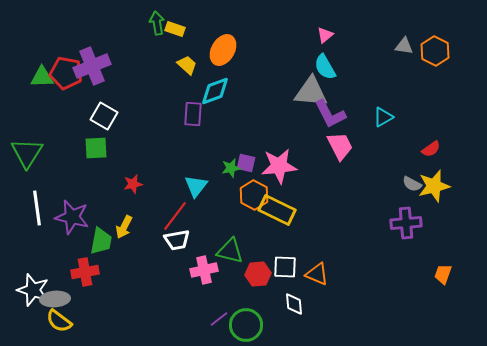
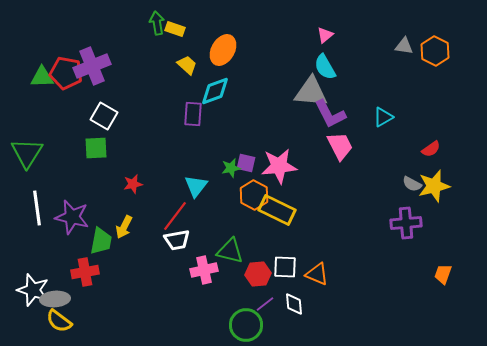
purple line at (219, 319): moved 46 px right, 15 px up
